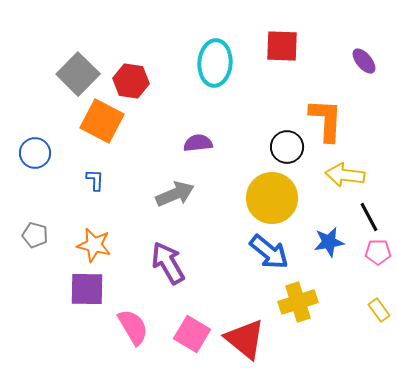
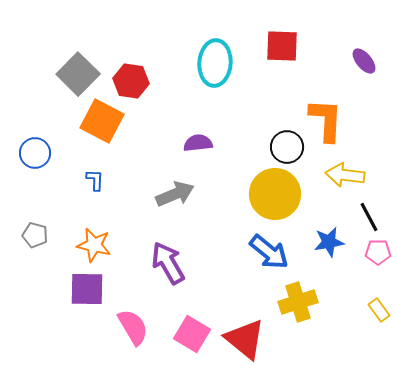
yellow circle: moved 3 px right, 4 px up
